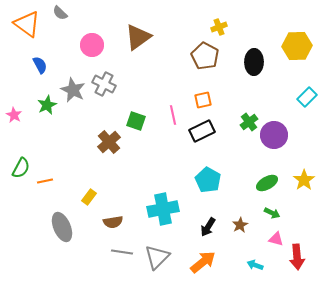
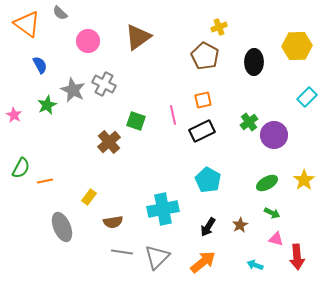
pink circle: moved 4 px left, 4 px up
